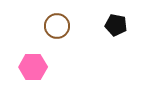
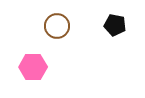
black pentagon: moved 1 px left
